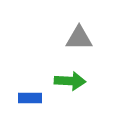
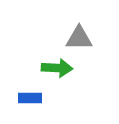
green arrow: moved 13 px left, 13 px up
